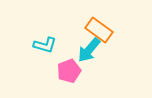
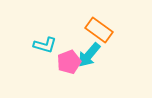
cyan arrow: moved 5 px down
pink pentagon: moved 9 px up
